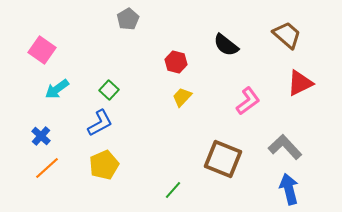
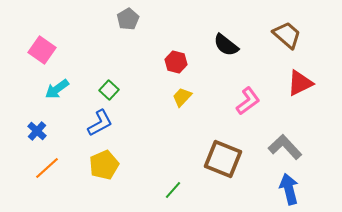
blue cross: moved 4 px left, 5 px up
